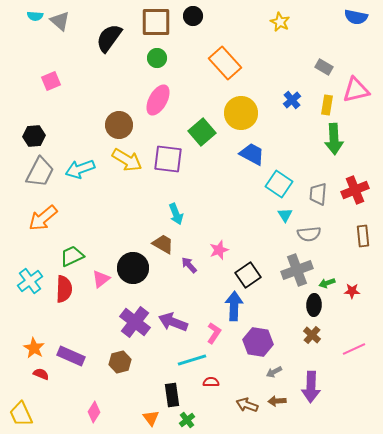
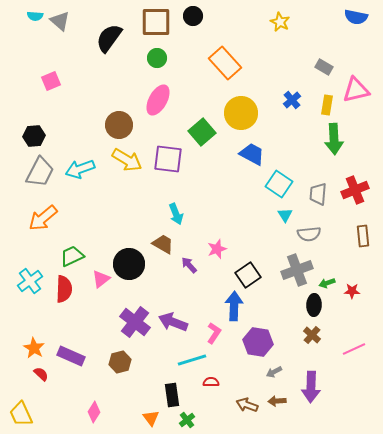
pink star at (219, 250): moved 2 px left, 1 px up
black circle at (133, 268): moved 4 px left, 4 px up
red semicircle at (41, 374): rotated 21 degrees clockwise
